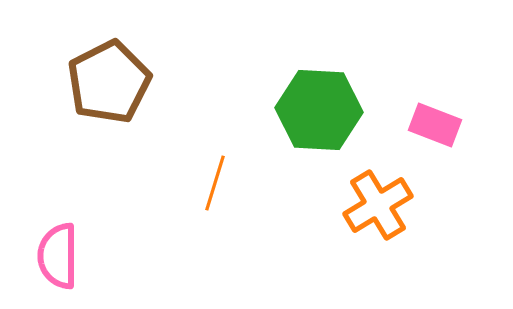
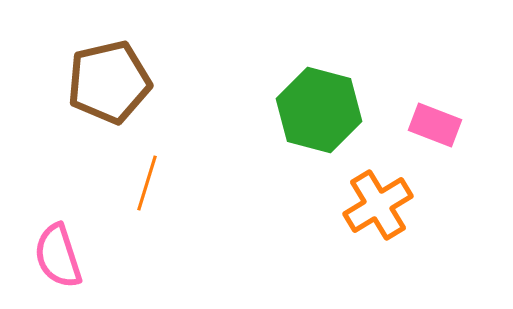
brown pentagon: rotated 14 degrees clockwise
green hexagon: rotated 12 degrees clockwise
orange line: moved 68 px left
pink semicircle: rotated 18 degrees counterclockwise
